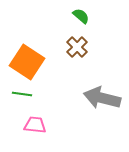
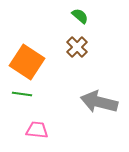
green semicircle: moved 1 px left
gray arrow: moved 3 px left, 4 px down
pink trapezoid: moved 2 px right, 5 px down
